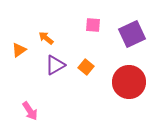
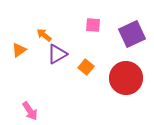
orange arrow: moved 2 px left, 3 px up
purple triangle: moved 2 px right, 11 px up
red circle: moved 3 px left, 4 px up
